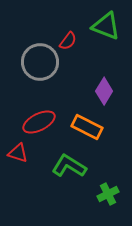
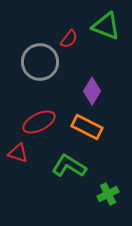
red semicircle: moved 1 px right, 2 px up
purple diamond: moved 12 px left
